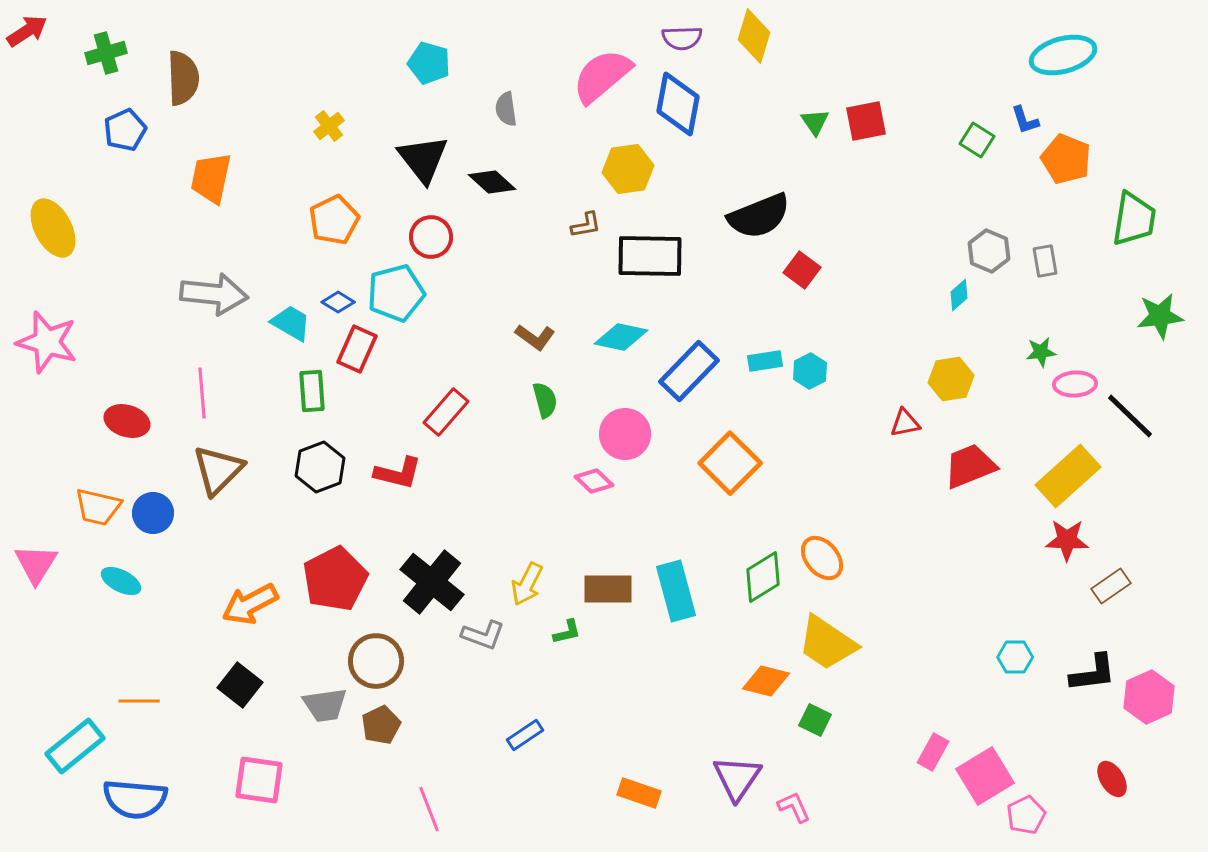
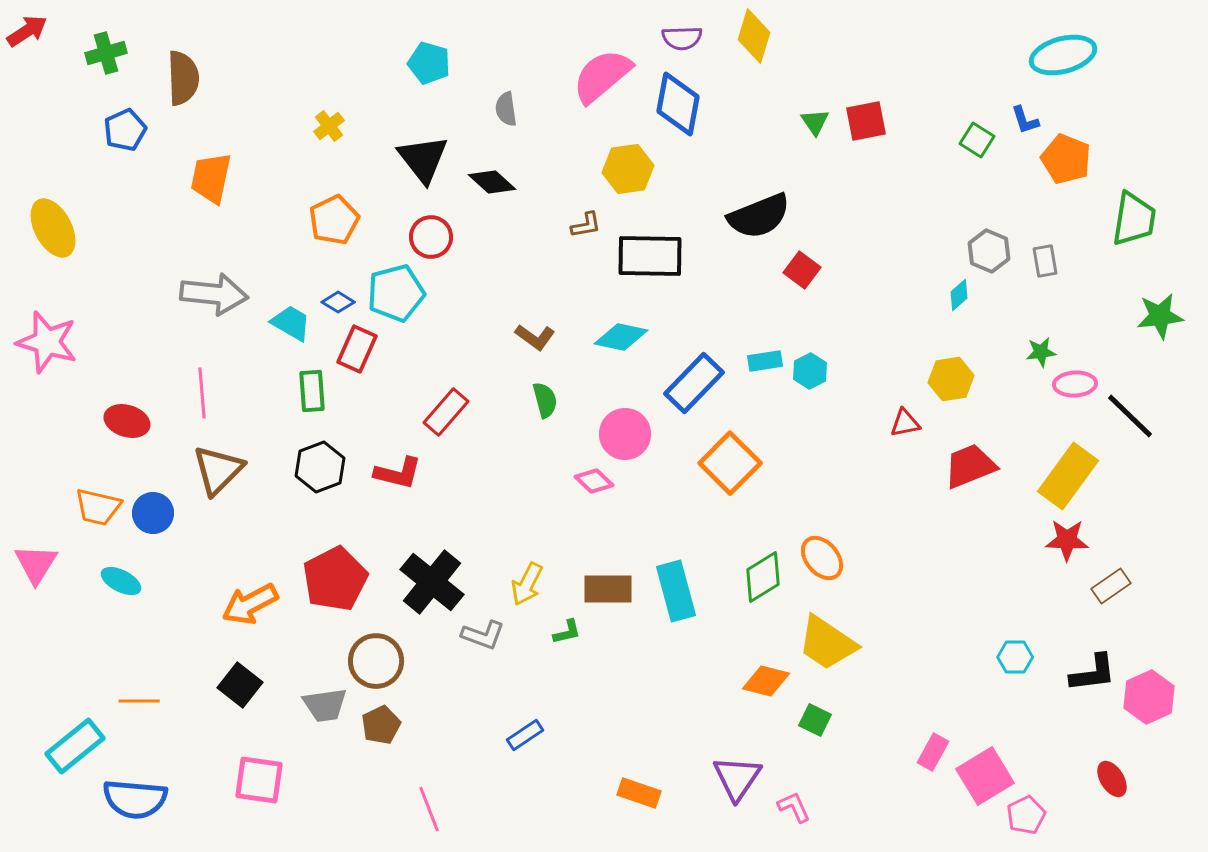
blue rectangle at (689, 371): moved 5 px right, 12 px down
yellow rectangle at (1068, 476): rotated 12 degrees counterclockwise
